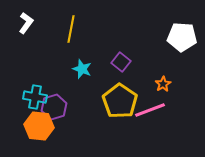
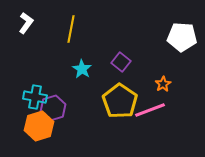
cyan star: rotated 12 degrees clockwise
purple hexagon: moved 1 px left, 1 px down
orange hexagon: rotated 24 degrees counterclockwise
